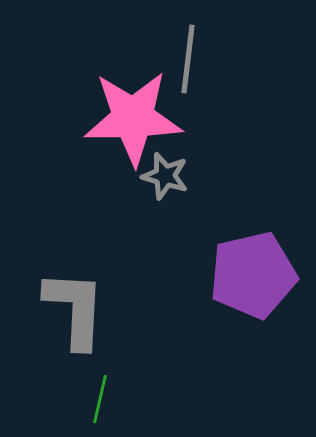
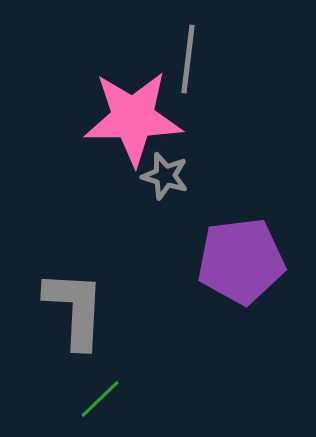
purple pentagon: moved 12 px left, 14 px up; rotated 6 degrees clockwise
green line: rotated 33 degrees clockwise
